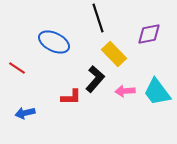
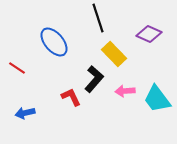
purple diamond: rotated 35 degrees clockwise
blue ellipse: rotated 24 degrees clockwise
black L-shape: moved 1 px left
cyan trapezoid: moved 7 px down
red L-shape: rotated 115 degrees counterclockwise
